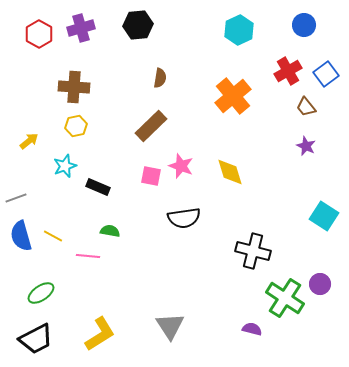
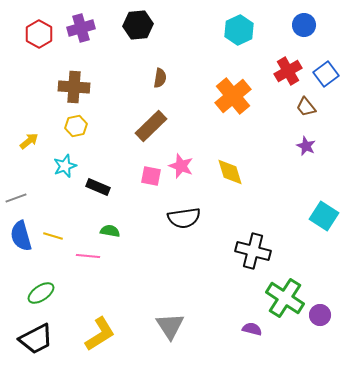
yellow line: rotated 12 degrees counterclockwise
purple circle: moved 31 px down
